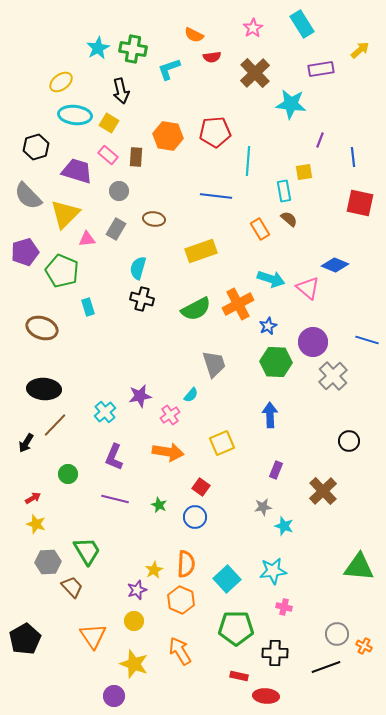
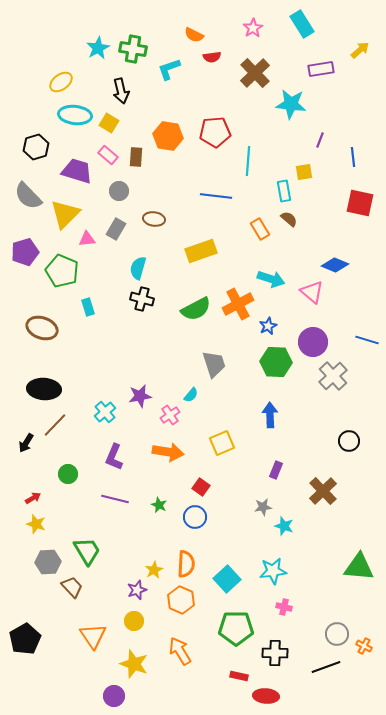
pink triangle at (308, 288): moved 4 px right, 4 px down
